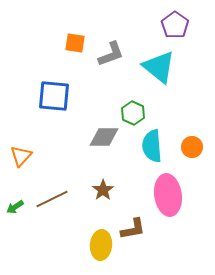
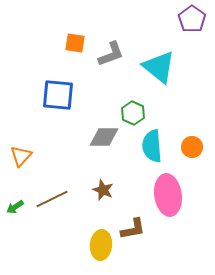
purple pentagon: moved 17 px right, 6 px up
blue square: moved 4 px right, 1 px up
brown star: rotated 15 degrees counterclockwise
